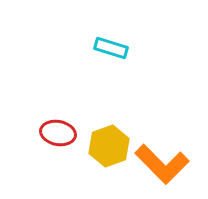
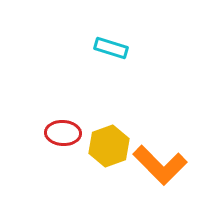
red ellipse: moved 5 px right; rotated 8 degrees counterclockwise
orange L-shape: moved 2 px left, 1 px down
